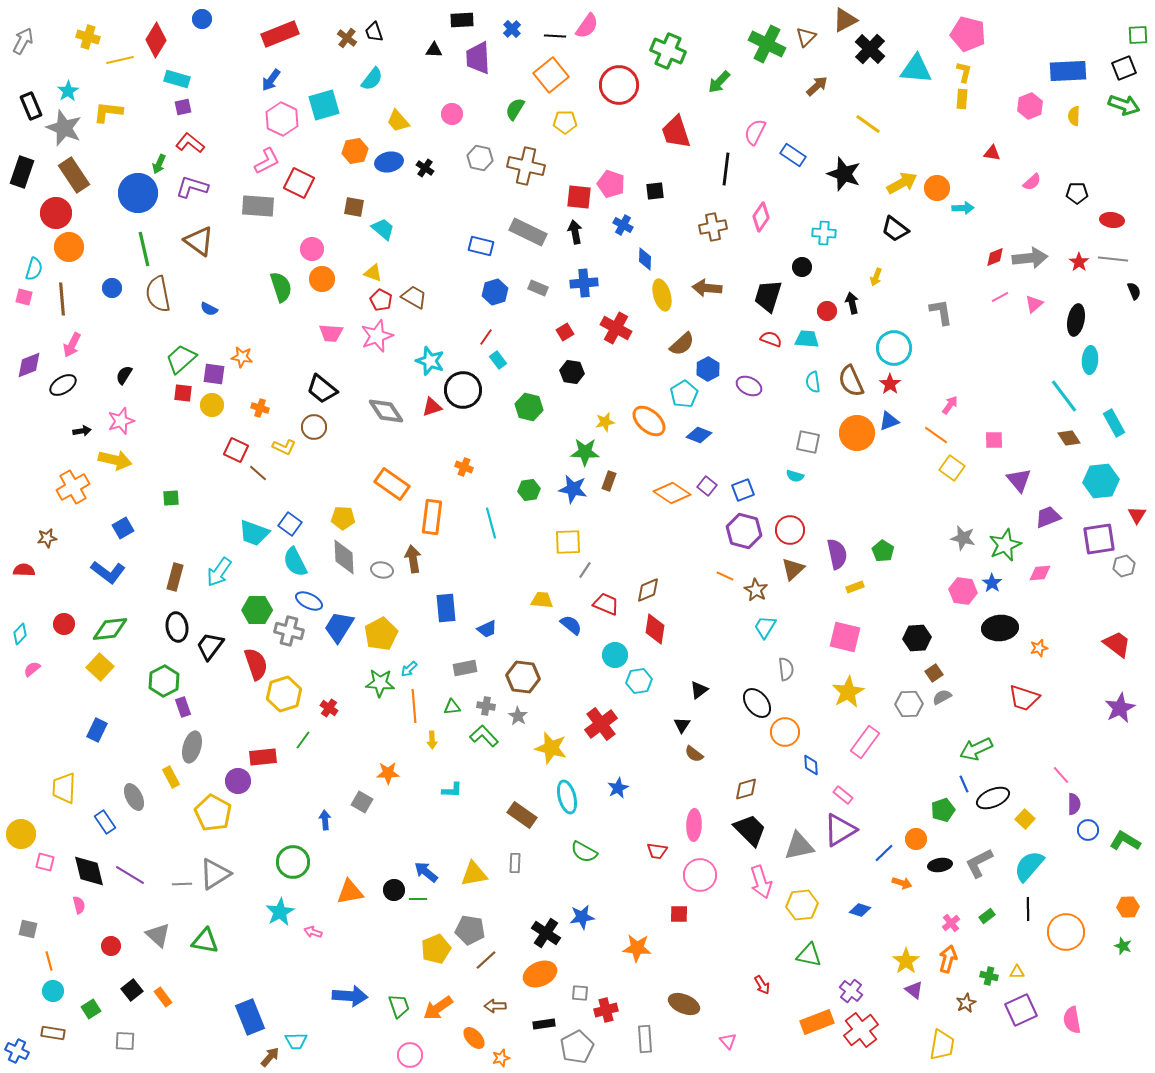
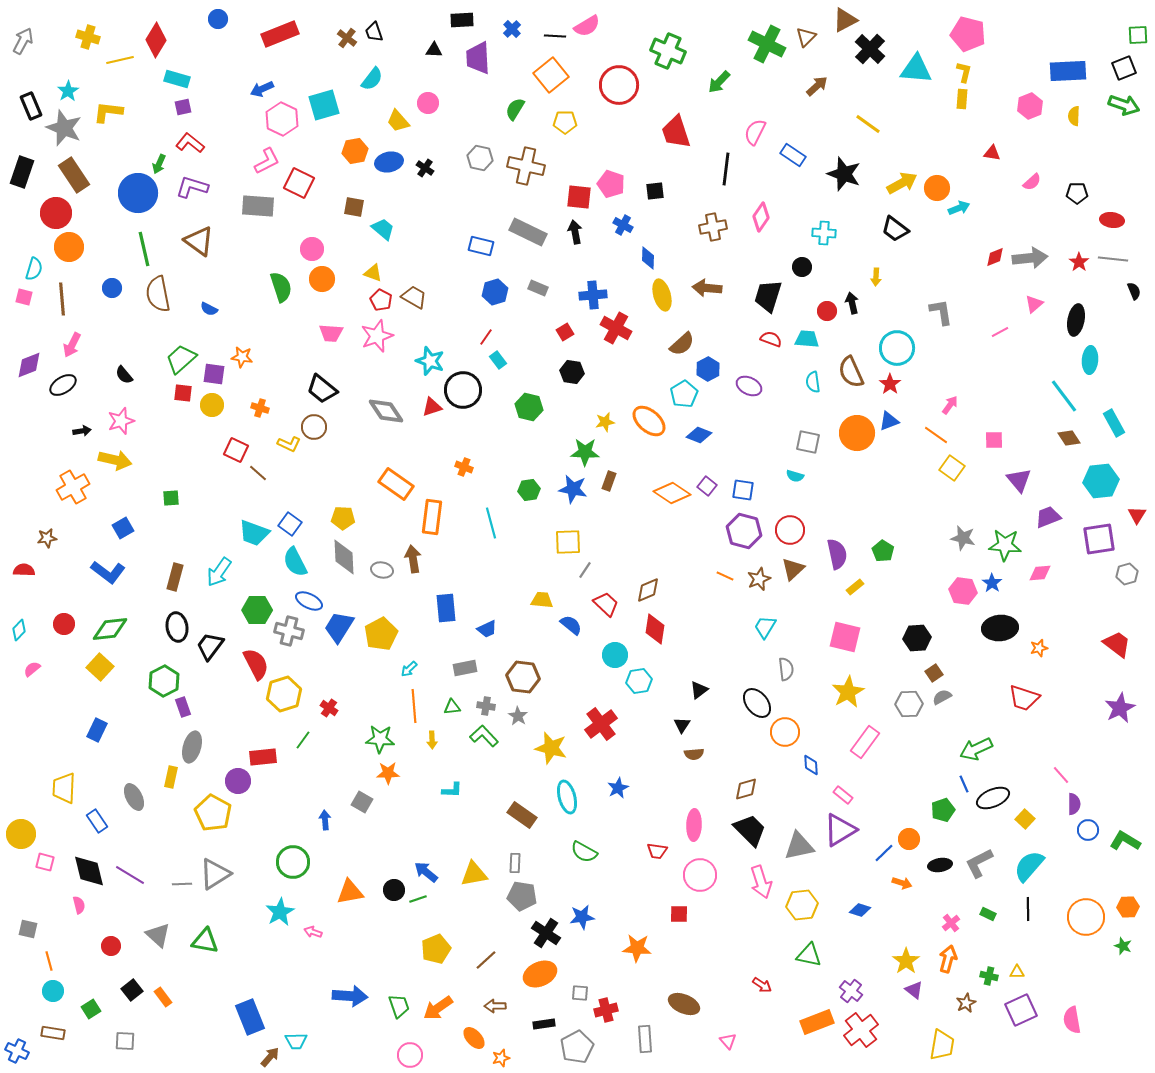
blue circle at (202, 19): moved 16 px right
pink semicircle at (587, 26): rotated 24 degrees clockwise
blue arrow at (271, 80): moved 9 px left, 9 px down; rotated 30 degrees clockwise
pink circle at (452, 114): moved 24 px left, 11 px up
cyan arrow at (963, 208): moved 4 px left; rotated 20 degrees counterclockwise
blue diamond at (645, 259): moved 3 px right, 1 px up
yellow arrow at (876, 277): rotated 18 degrees counterclockwise
blue cross at (584, 283): moved 9 px right, 12 px down
pink line at (1000, 297): moved 35 px down
cyan circle at (894, 348): moved 3 px right
black semicircle at (124, 375): rotated 72 degrees counterclockwise
brown semicircle at (851, 381): moved 9 px up
yellow L-shape at (284, 447): moved 5 px right, 3 px up
orange rectangle at (392, 484): moved 4 px right
blue square at (743, 490): rotated 30 degrees clockwise
green star at (1005, 545): rotated 28 degrees clockwise
gray hexagon at (1124, 566): moved 3 px right, 8 px down
yellow rectangle at (855, 587): rotated 18 degrees counterclockwise
brown star at (756, 590): moved 3 px right, 11 px up; rotated 20 degrees clockwise
red trapezoid at (606, 604): rotated 20 degrees clockwise
cyan diamond at (20, 634): moved 1 px left, 4 px up
red semicircle at (256, 664): rotated 8 degrees counterclockwise
green star at (380, 683): moved 56 px down
brown semicircle at (694, 754): rotated 42 degrees counterclockwise
yellow rectangle at (171, 777): rotated 40 degrees clockwise
blue rectangle at (105, 822): moved 8 px left, 1 px up
orange circle at (916, 839): moved 7 px left
green line at (418, 899): rotated 18 degrees counterclockwise
green rectangle at (987, 916): moved 1 px right, 2 px up; rotated 63 degrees clockwise
gray pentagon at (470, 930): moved 52 px right, 34 px up
orange circle at (1066, 932): moved 20 px right, 15 px up
red arrow at (762, 985): rotated 24 degrees counterclockwise
